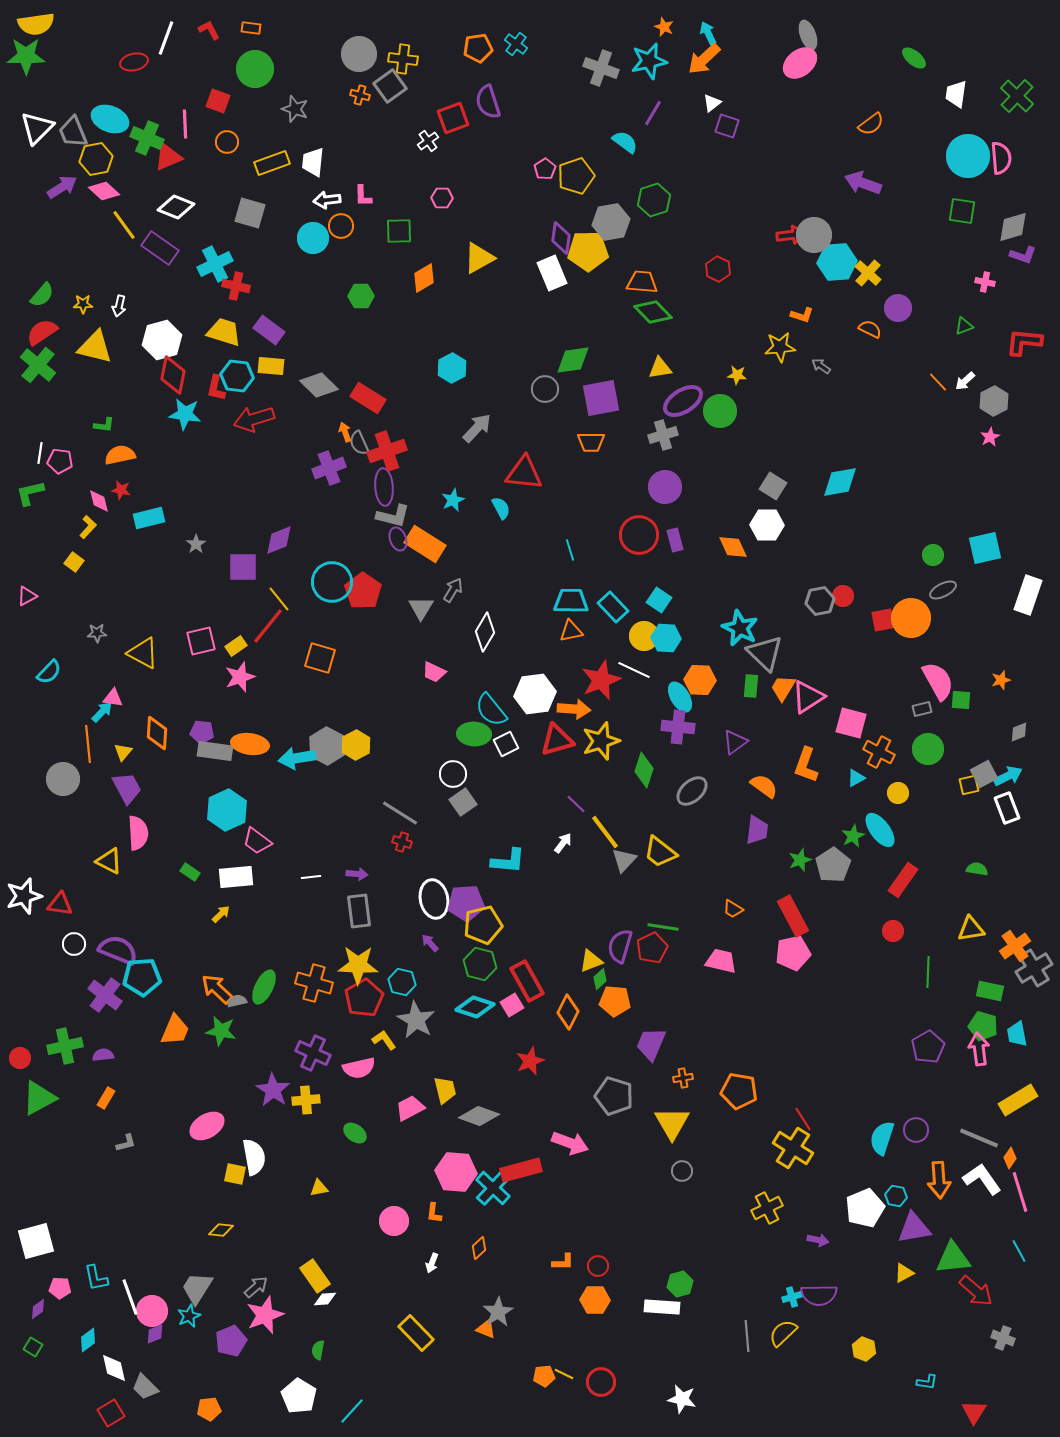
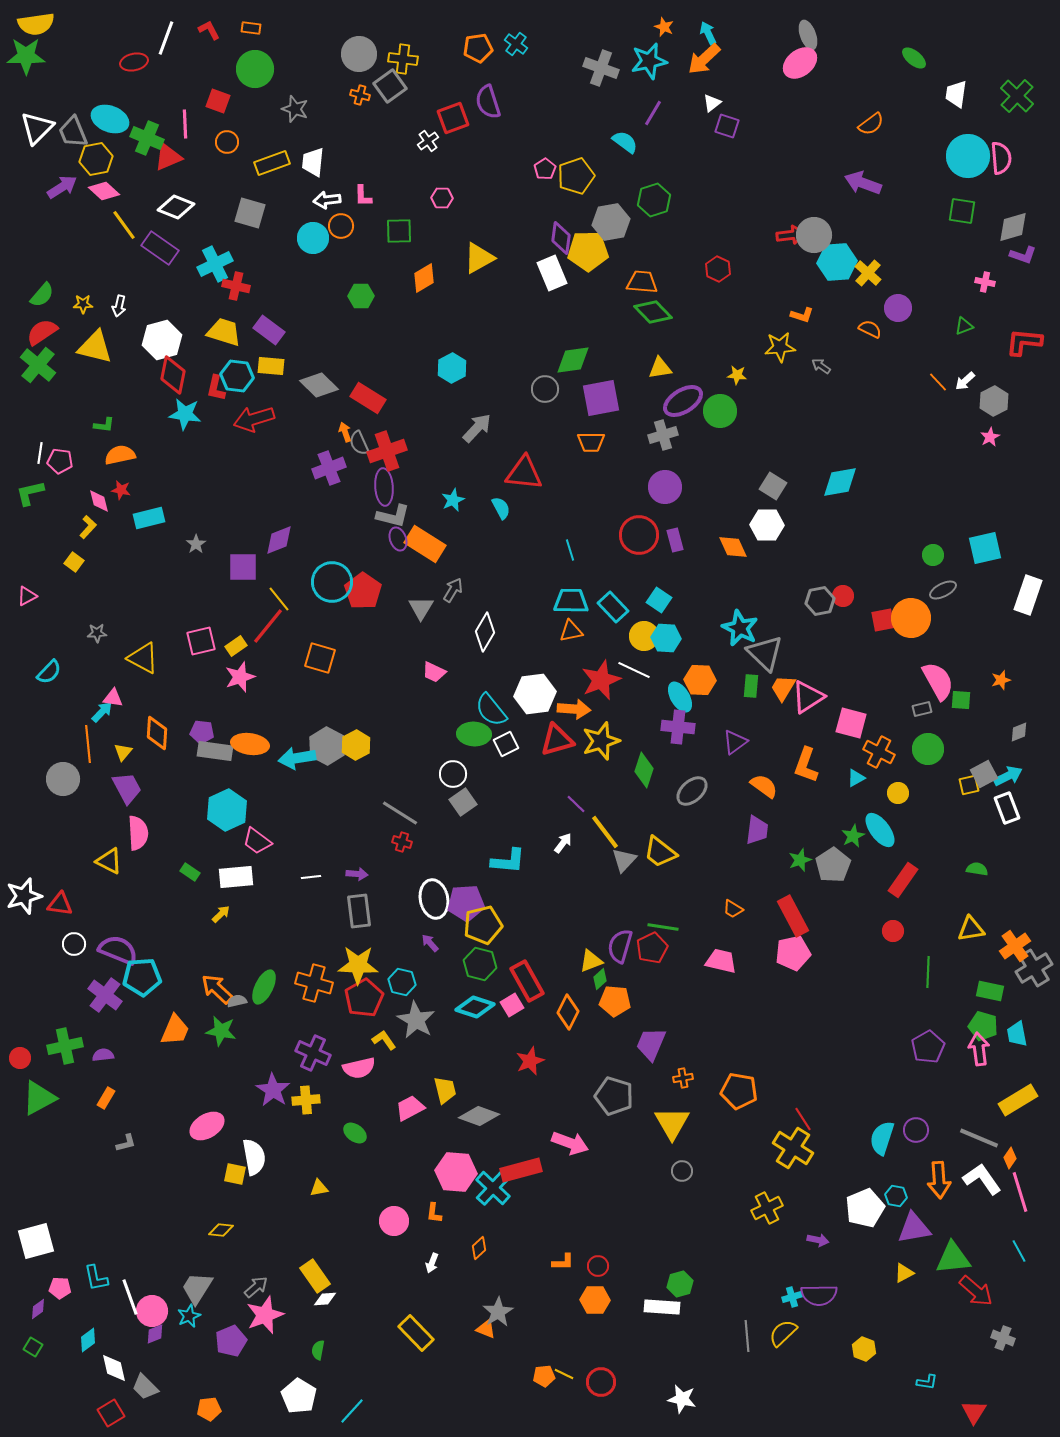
yellow triangle at (143, 653): moved 5 px down
